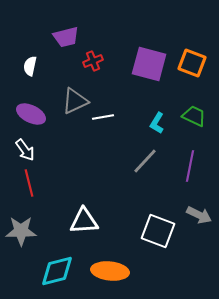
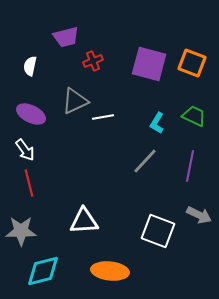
cyan diamond: moved 14 px left
